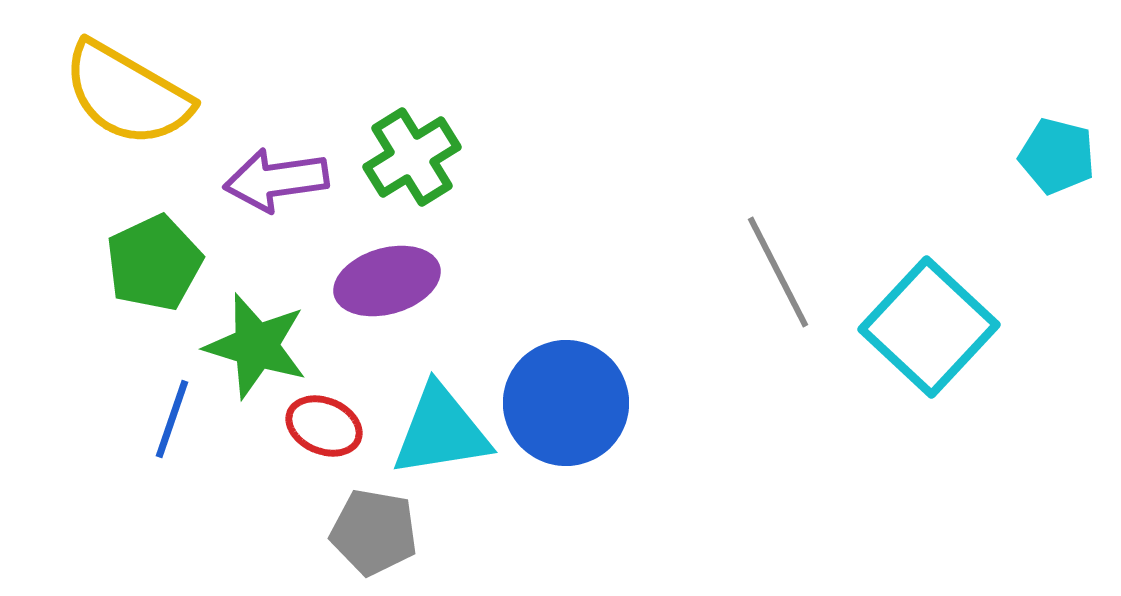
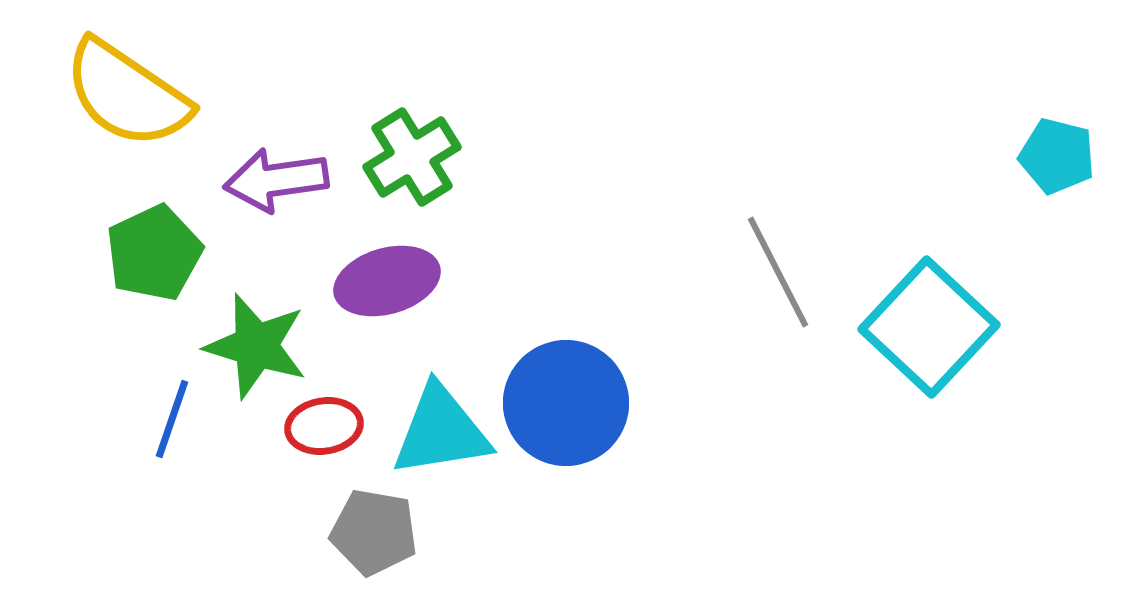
yellow semicircle: rotated 4 degrees clockwise
green pentagon: moved 10 px up
red ellipse: rotated 32 degrees counterclockwise
